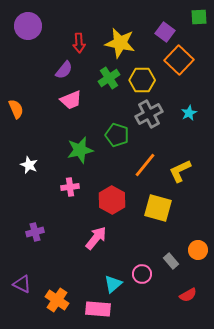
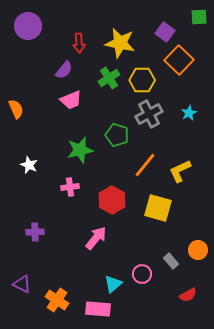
purple cross: rotated 12 degrees clockwise
